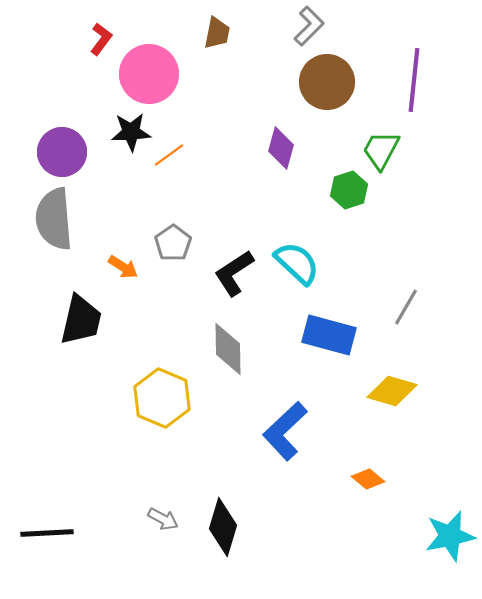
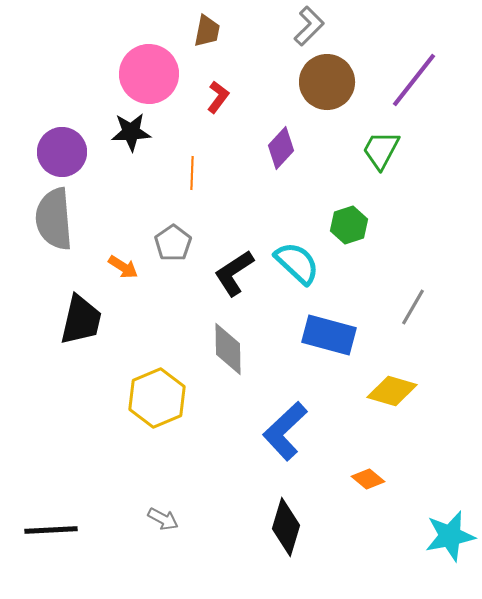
brown trapezoid: moved 10 px left, 2 px up
red L-shape: moved 117 px right, 58 px down
purple line: rotated 32 degrees clockwise
purple diamond: rotated 27 degrees clockwise
orange line: moved 23 px right, 18 px down; rotated 52 degrees counterclockwise
green hexagon: moved 35 px down
gray line: moved 7 px right
yellow hexagon: moved 5 px left; rotated 14 degrees clockwise
black diamond: moved 63 px right
black line: moved 4 px right, 3 px up
